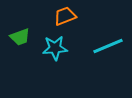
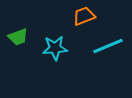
orange trapezoid: moved 19 px right
green trapezoid: moved 2 px left
